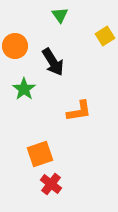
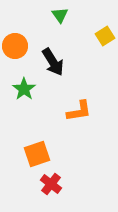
orange square: moved 3 px left
